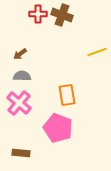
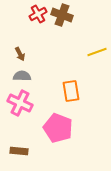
red cross: rotated 30 degrees counterclockwise
brown arrow: rotated 80 degrees counterclockwise
orange rectangle: moved 4 px right, 4 px up
pink cross: moved 1 px right; rotated 15 degrees counterclockwise
brown rectangle: moved 2 px left, 2 px up
